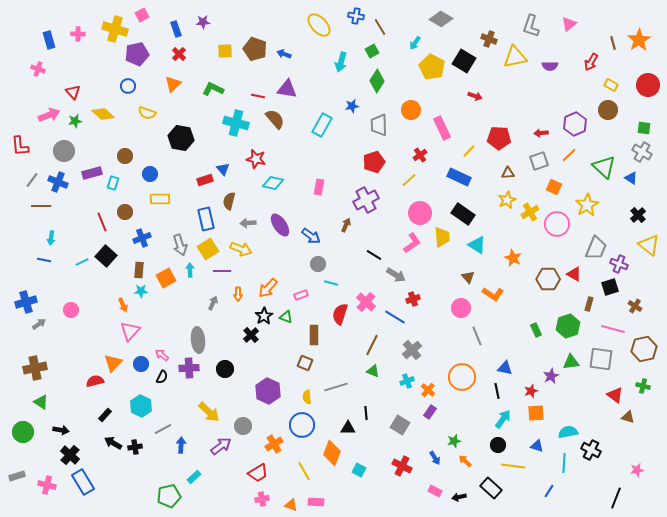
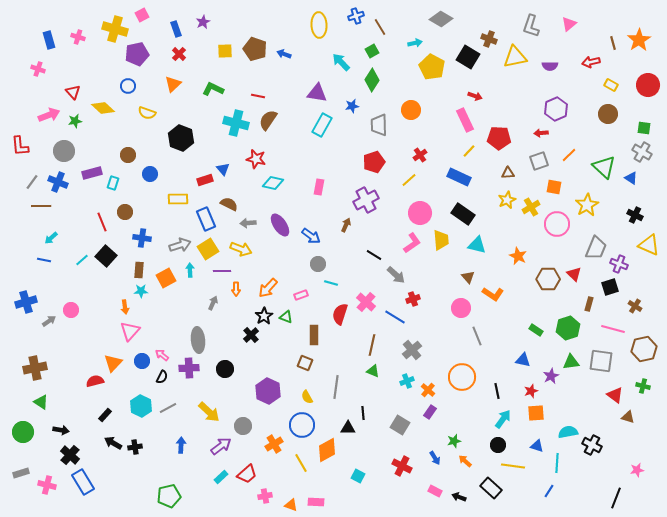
blue cross at (356, 16): rotated 28 degrees counterclockwise
purple star at (203, 22): rotated 24 degrees counterclockwise
yellow ellipse at (319, 25): rotated 40 degrees clockwise
pink cross at (78, 34): moved 3 px down; rotated 16 degrees clockwise
cyan arrow at (415, 43): rotated 136 degrees counterclockwise
black square at (464, 61): moved 4 px right, 4 px up
cyan arrow at (341, 62): rotated 120 degrees clockwise
red arrow at (591, 62): rotated 48 degrees clockwise
green diamond at (377, 81): moved 5 px left, 1 px up
purple triangle at (287, 89): moved 30 px right, 4 px down
brown circle at (608, 110): moved 4 px down
yellow diamond at (103, 114): moved 6 px up
brown semicircle at (275, 119): moved 7 px left, 1 px down; rotated 105 degrees counterclockwise
purple hexagon at (575, 124): moved 19 px left, 15 px up
pink rectangle at (442, 128): moved 23 px right, 8 px up
black hexagon at (181, 138): rotated 10 degrees clockwise
brown circle at (125, 156): moved 3 px right, 1 px up
gray line at (32, 180): moved 2 px down
orange square at (554, 187): rotated 14 degrees counterclockwise
yellow rectangle at (160, 199): moved 18 px right
brown semicircle at (229, 201): moved 3 px down; rotated 102 degrees clockwise
yellow cross at (530, 212): moved 1 px right, 5 px up
black cross at (638, 215): moved 3 px left; rotated 21 degrees counterclockwise
blue rectangle at (206, 219): rotated 10 degrees counterclockwise
yellow trapezoid at (442, 237): moved 1 px left, 3 px down
cyan arrow at (51, 238): rotated 40 degrees clockwise
blue cross at (142, 238): rotated 30 degrees clockwise
gray arrow at (180, 245): rotated 90 degrees counterclockwise
cyan triangle at (477, 245): rotated 18 degrees counterclockwise
yellow triangle at (649, 245): rotated 15 degrees counterclockwise
orange star at (513, 258): moved 5 px right, 2 px up
cyan line at (82, 262): moved 2 px up; rotated 16 degrees counterclockwise
red triangle at (574, 274): rotated 14 degrees clockwise
gray arrow at (396, 275): rotated 12 degrees clockwise
orange arrow at (238, 294): moved 2 px left, 5 px up
orange arrow at (123, 305): moved 2 px right, 2 px down; rotated 16 degrees clockwise
gray arrow at (39, 324): moved 10 px right, 3 px up
green hexagon at (568, 326): moved 2 px down
green rectangle at (536, 330): rotated 32 degrees counterclockwise
brown line at (372, 345): rotated 15 degrees counterclockwise
gray square at (601, 359): moved 2 px down
blue circle at (141, 364): moved 1 px right, 3 px up
blue triangle at (505, 368): moved 18 px right, 8 px up
gray line at (336, 387): rotated 65 degrees counterclockwise
yellow semicircle at (307, 397): rotated 24 degrees counterclockwise
black line at (366, 413): moved 3 px left
gray line at (163, 429): moved 5 px right, 21 px up
black cross at (591, 450): moved 1 px right, 5 px up
orange diamond at (332, 453): moved 5 px left, 3 px up; rotated 40 degrees clockwise
cyan line at (564, 463): moved 7 px left
cyan square at (359, 470): moved 1 px left, 6 px down
yellow line at (304, 471): moved 3 px left, 8 px up
red trapezoid at (258, 473): moved 11 px left, 1 px down; rotated 10 degrees counterclockwise
gray rectangle at (17, 476): moved 4 px right, 3 px up
cyan rectangle at (194, 477): moved 27 px right
black arrow at (459, 497): rotated 32 degrees clockwise
pink cross at (262, 499): moved 3 px right, 3 px up
